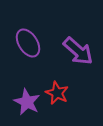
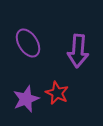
purple arrow: rotated 52 degrees clockwise
purple star: moved 1 px left, 3 px up; rotated 24 degrees clockwise
